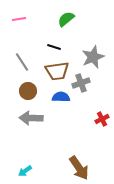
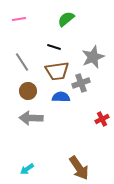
cyan arrow: moved 2 px right, 2 px up
